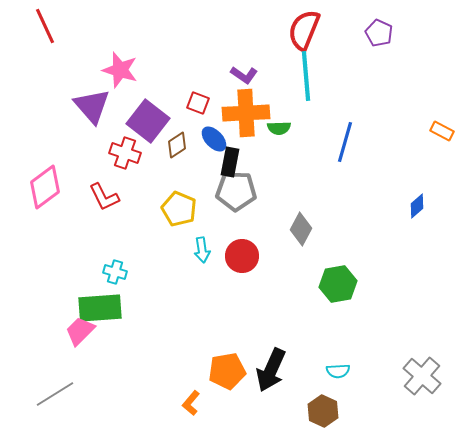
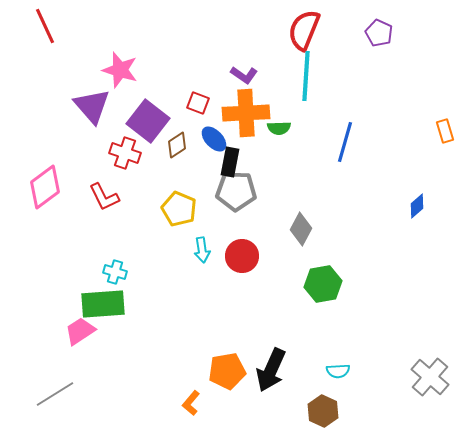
cyan line: rotated 9 degrees clockwise
orange rectangle: moved 3 px right; rotated 45 degrees clockwise
green hexagon: moved 15 px left
green rectangle: moved 3 px right, 4 px up
pink trapezoid: rotated 12 degrees clockwise
gray cross: moved 8 px right, 1 px down
